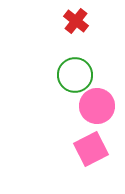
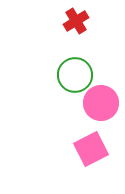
red cross: rotated 20 degrees clockwise
pink circle: moved 4 px right, 3 px up
